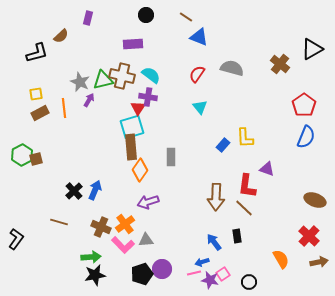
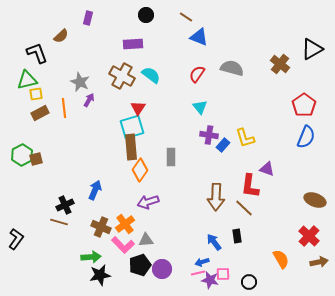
black L-shape at (37, 53): rotated 95 degrees counterclockwise
brown cross at (122, 76): rotated 15 degrees clockwise
green triangle at (103, 80): moved 76 px left
purple cross at (148, 97): moved 61 px right, 38 px down
yellow L-shape at (245, 138): rotated 15 degrees counterclockwise
red L-shape at (247, 186): moved 3 px right
black cross at (74, 191): moved 9 px left, 14 px down; rotated 18 degrees clockwise
pink line at (194, 273): moved 4 px right
black pentagon at (142, 274): moved 2 px left, 9 px up
pink square at (223, 274): rotated 32 degrees clockwise
black star at (95, 275): moved 5 px right
